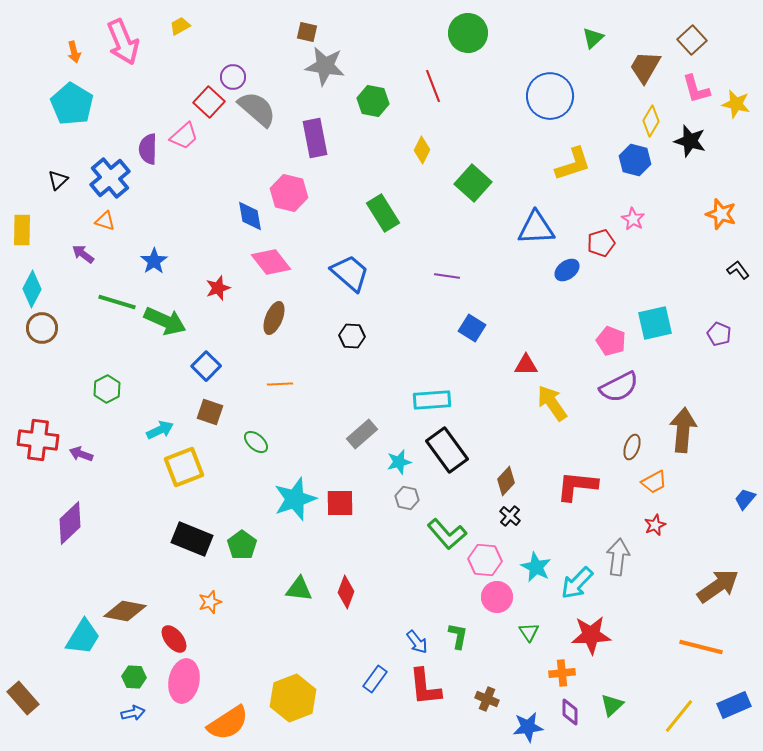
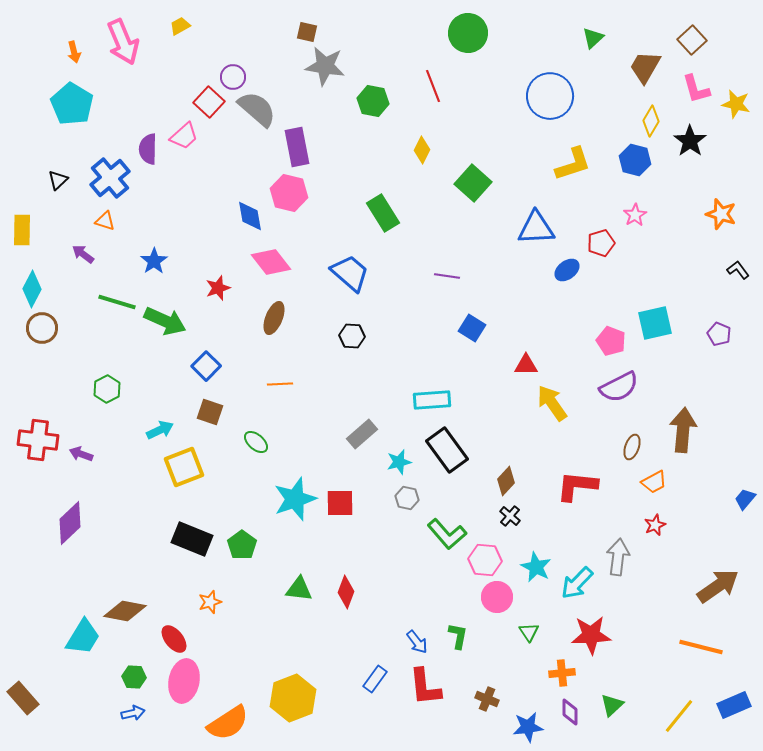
purple rectangle at (315, 138): moved 18 px left, 9 px down
black star at (690, 141): rotated 20 degrees clockwise
pink star at (633, 219): moved 2 px right, 4 px up; rotated 10 degrees clockwise
